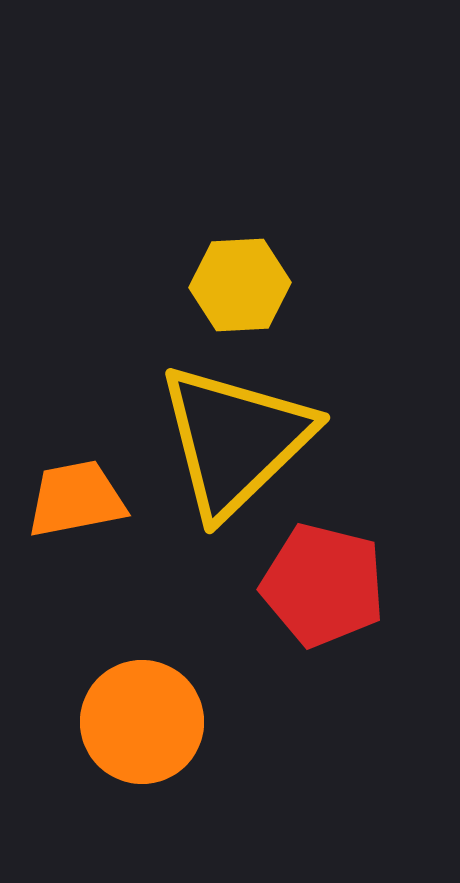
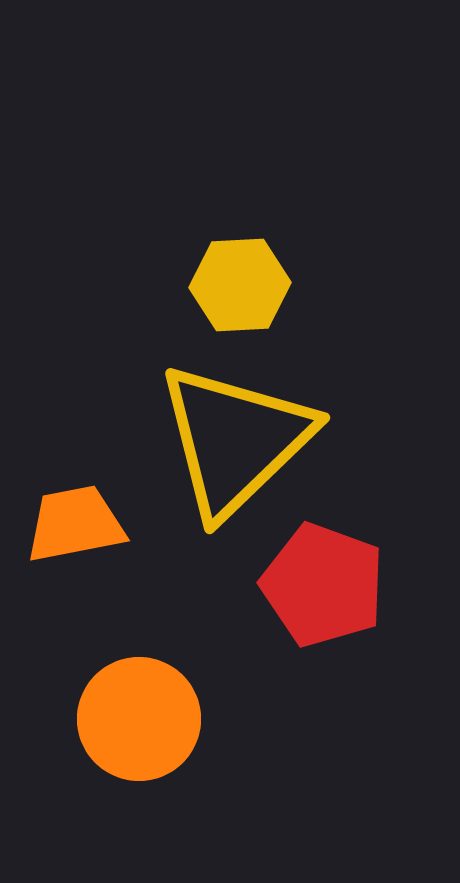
orange trapezoid: moved 1 px left, 25 px down
red pentagon: rotated 6 degrees clockwise
orange circle: moved 3 px left, 3 px up
